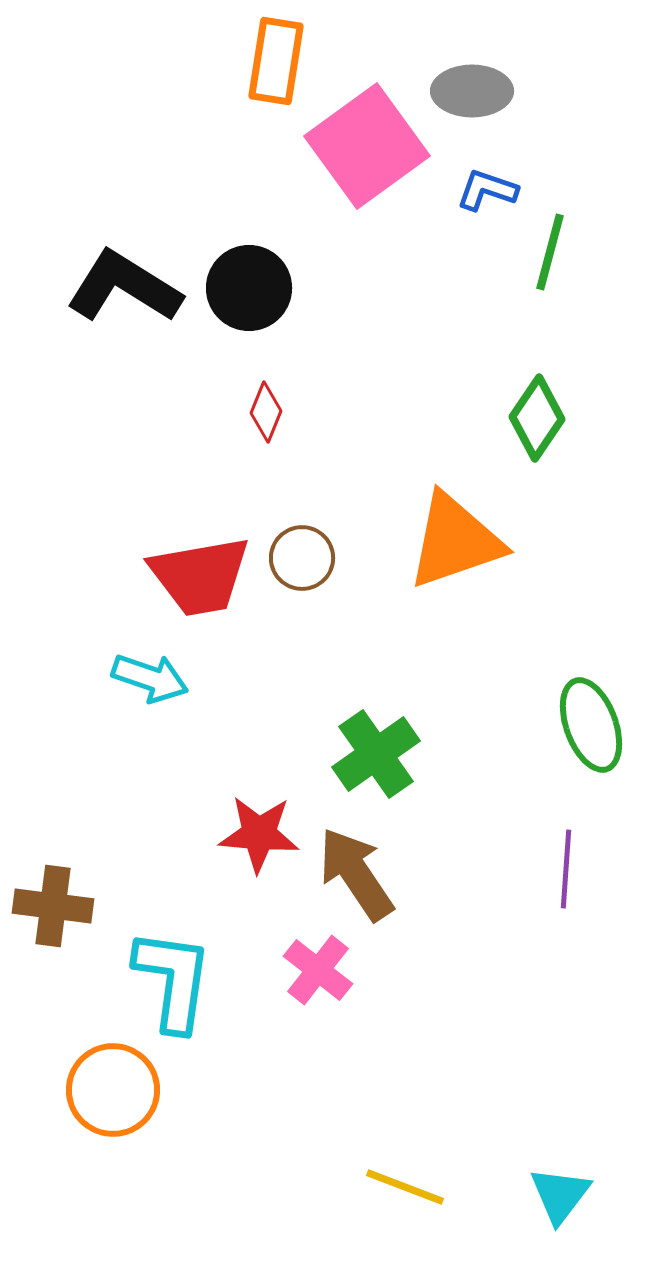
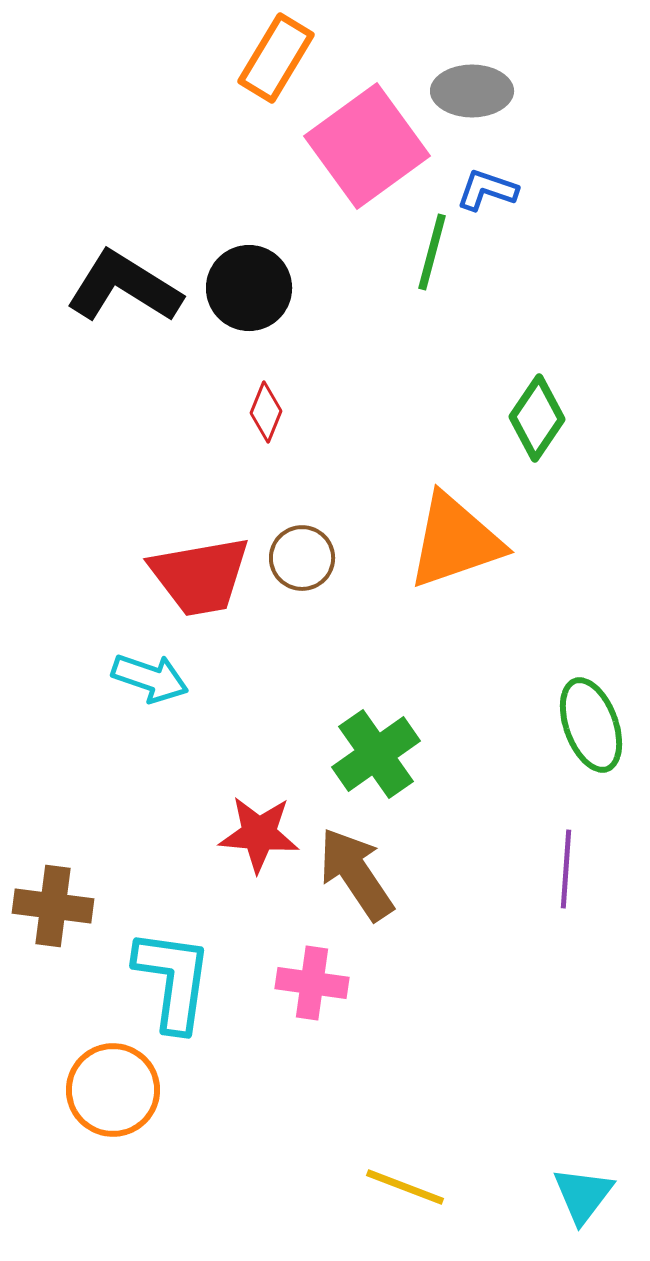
orange rectangle: moved 3 px up; rotated 22 degrees clockwise
green line: moved 118 px left
pink cross: moved 6 px left, 13 px down; rotated 30 degrees counterclockwise
cyan triangle: moved 23 px right
